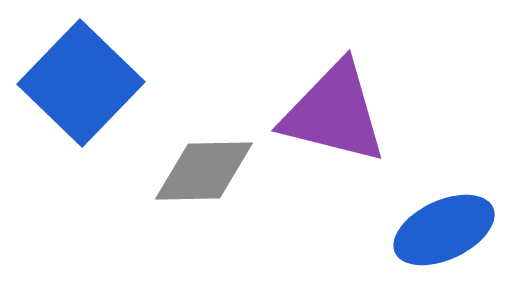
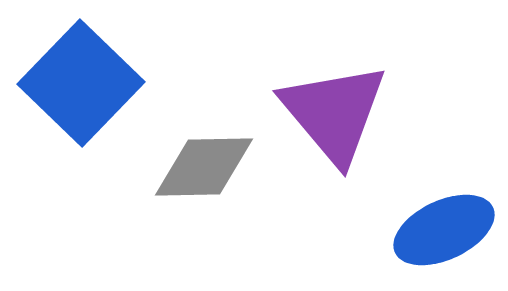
purple triangle: rotated 36 degrees clockwise
gray diamond: moved 4 px up
